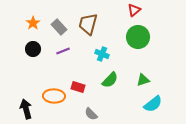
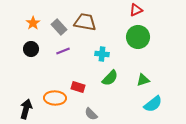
red triangle: moved 2 px right; rotated 16 degrees clockwise
brown trapezoid: moved 3 px left, 2 px up; rotated 85 degrees clockwise
black circle: moved 2 px left
cyan cross: rotated 16 degrees counterclockwise
green semicircle: moved 2 px up
orange ellipse: moved 1 px right, 2 px down
black arrow: rotated 30 degrees clockwise
